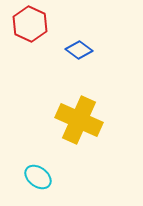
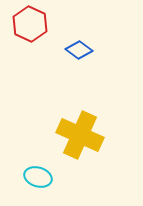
yellow cross: moved 1 px right, 15 px down
cyan ellipse: rotated 20 degrees counterclockwise
